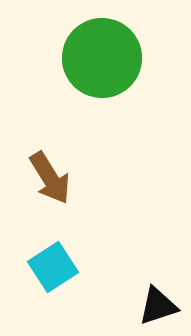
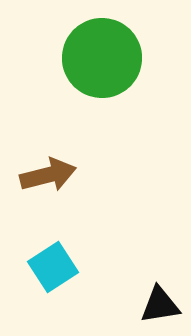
brown arrow: moved 2 px left, 3 px up; rotated 72 degrees counterclockwise
black triangle: moved 2 px right, 1 px up; rotated 9 degrees clockwise
